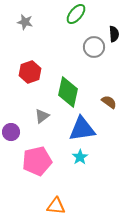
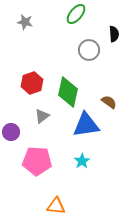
gray circle: moved 5 px left, 3 px down
red hexagon: moved 2 px right, 11 px down
blue triangle: moved 4 px right, 4 px up
cyan star: moved 2 px right, 4 px down
pink pentagon: rotated 16 degrees clockwise
